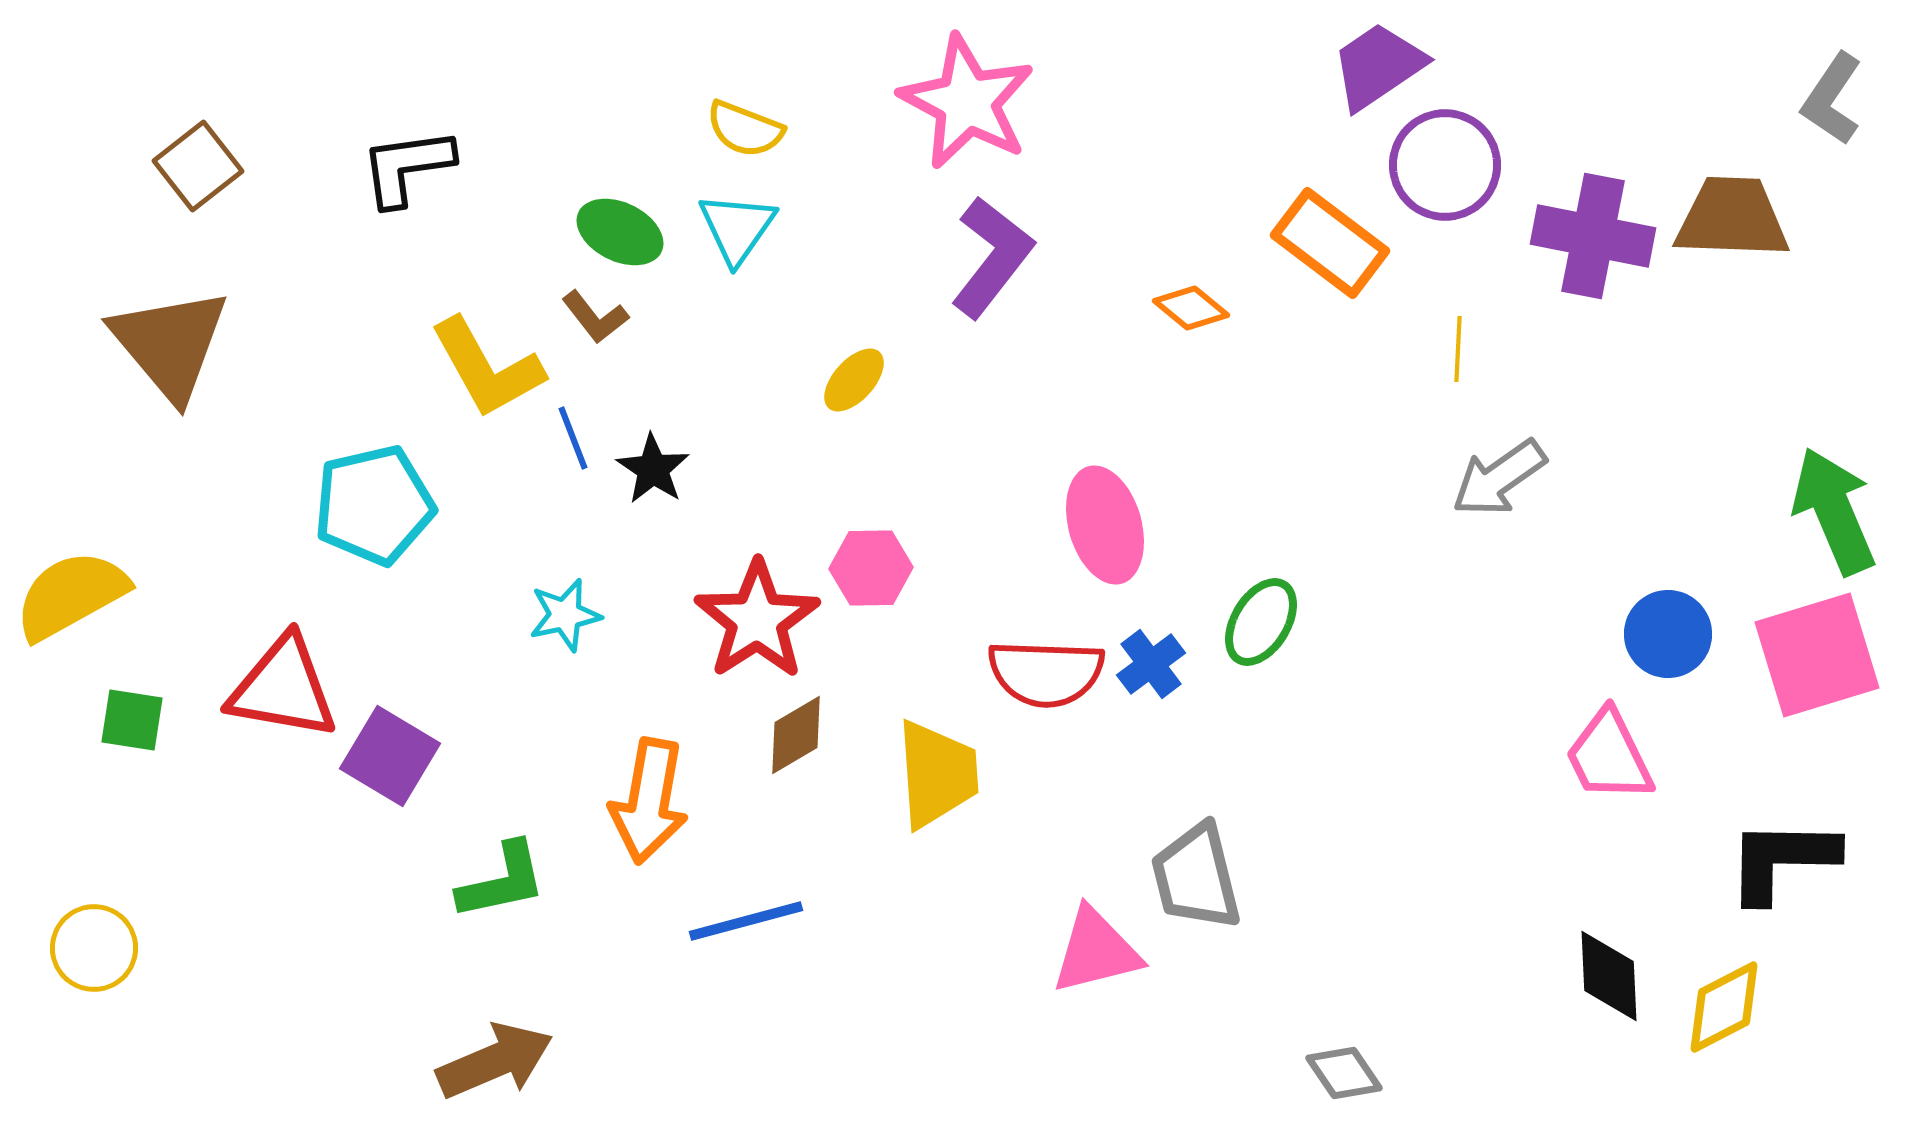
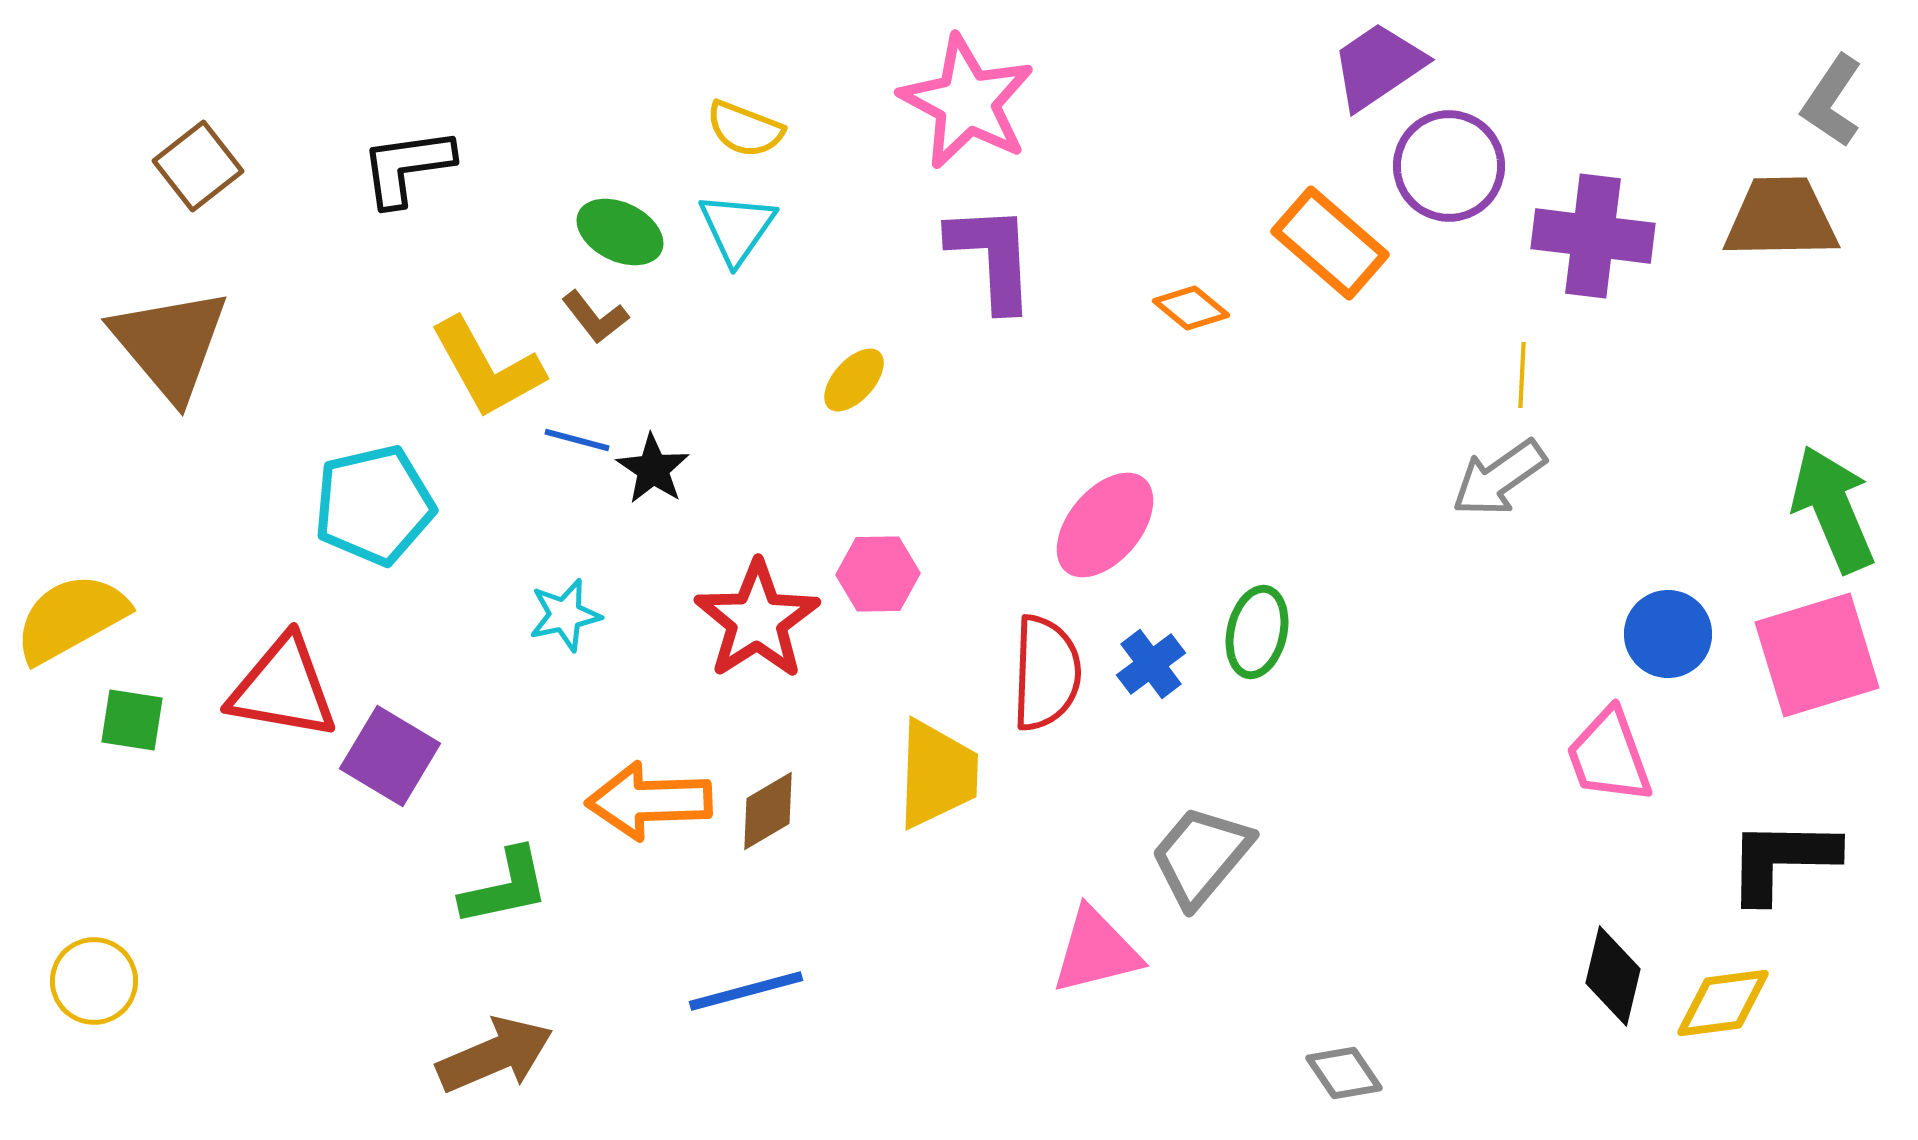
gray L-shape at (1832, 99): moved 2 px down
purple circle at (1445, 165): moved 4 px right, 1 px down
brown trapezoid at (1732, 218): moved 49 px right; rotated 3 degrees counterclockwise
purple cross at (1593, 236): rotated 4 degrees counterclockwise
orange rectangle at (1330, 243): rotated 4 degrees clockwise
purple L-shape at (992, 257): rotated 41 degrees counterclockwise
yellow line at (1458, 349): moved 64 px right, 26 px down
blue line at (573, 438): moved 4 px right, 2 px down; rotated 54 degrees counterclockwise
green arrow at (1834, 511): moved 1 px left, 2 px up
pink ellipse at (1105, 525): rotated 56 degrees clockwise
pink hexagon at (871, 568): moved 7 px right, 6 px down
yellow semicircle at (71, 595): moved 23 px down
green ellipse at (1261, 622): moved 4 px left, 10 px down; rotated 18 degrees counterclockwise
red semicircle at (1046, 673): rotated 90 degrees counterclockwise
brown diamond at (796, 735): moved 28 px left, 76 px down
pink trapezoid at (1609, 756): rotated 6 degrees clockwise
yellow trapezoid at (937, 774): rotated 6 degrees clockwise
orange arrow at (649, 801): rotated 78 degrees clockwise
gray trapezoid at (1196, 877): moved 5 px right, 21 px up; rotated 54 degrees clockwise
green L-shape at (502, 881): moved 3 px right, 6 px down
blue line at (746, 921): moved 70 px down
yellow circle at (94, 948): moved 33 px down
black diamond at (1609, 976): moved 4 px right; rotated 16 degrees clockwise
yellow diamond at (1724, 1007): moved 1 px left, 4 px up; rotated 20 degrees clockwise
brown arrow at (495, 1061): moved 6 px up
